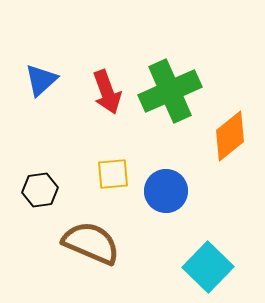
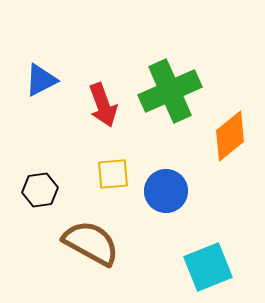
blue triangle: rotated 15 degrees clockwise
red arrow: moved 4 px left, 13 px down
brown semicircle: rotated 6 degrees clockwise
cyan square: rotated 24 degrees clockwise
